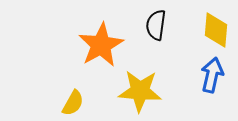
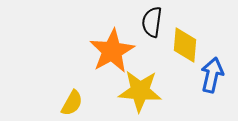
black semicircle: moved 4 px left, 3 px up
yellow diamond: moved 31 px left, 15 px down
orange star: moved 11 px right, 6 px down
yellow semicircle: moved 1 px left
